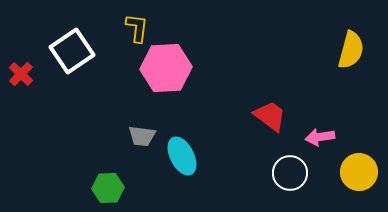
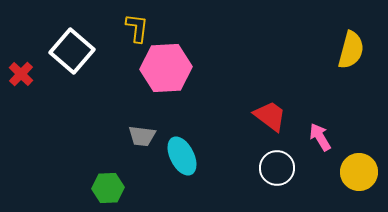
white square: rotated 15 degrees counterclockwise
pink arrow: rotated 68 degrees clockwise
white circle: moved 13 px left, 5 px up
